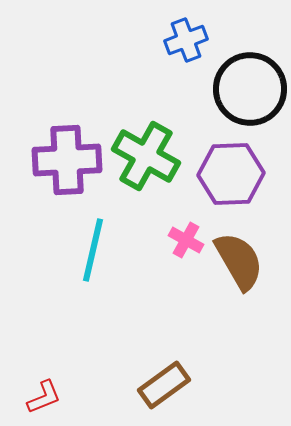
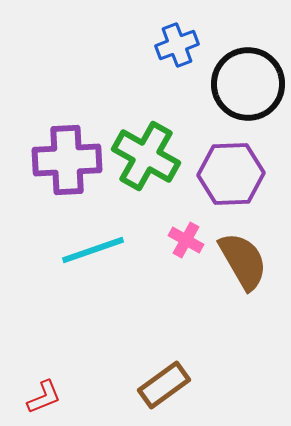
blue cross: moved 9 px left, 5 px down
black circle: moved 2 px left, 5 px up
cyan line: rotated 58 degrees clockwise
brown semicircle: moved 4 px right
